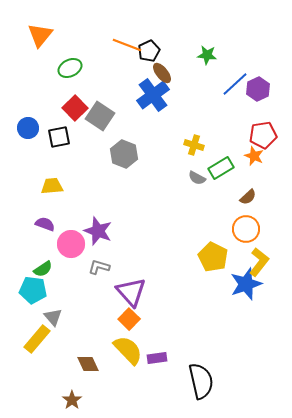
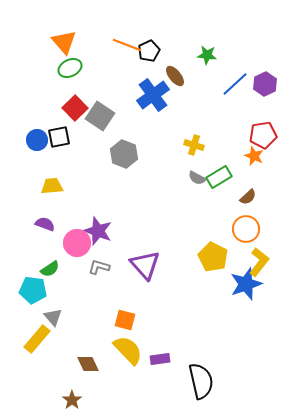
orange triangle: moved 24 px right, 7 px down; rotated 20 degrees counterclockwise
brown ellipse: moved 13 px right, 3 px down
purple hexagon: moved 7 px right, 5 px up
blue circle: moved 9 px right, 12 px down
green rectangle: moved 2 px left, 9 px down
pink circle: moved 6 px right, 1 px up
green semicircle: moved 7 px right
purple triangle: moved 14 px right, 27 px up
orange square: moved 4 px left, 1 px down; rotated 30 degrees counterclockwise
purple rectangle: moved 3 px right, 1 px down
